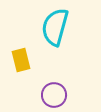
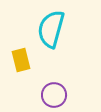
cyan semicircle: moved 4 px left, 2 px down
